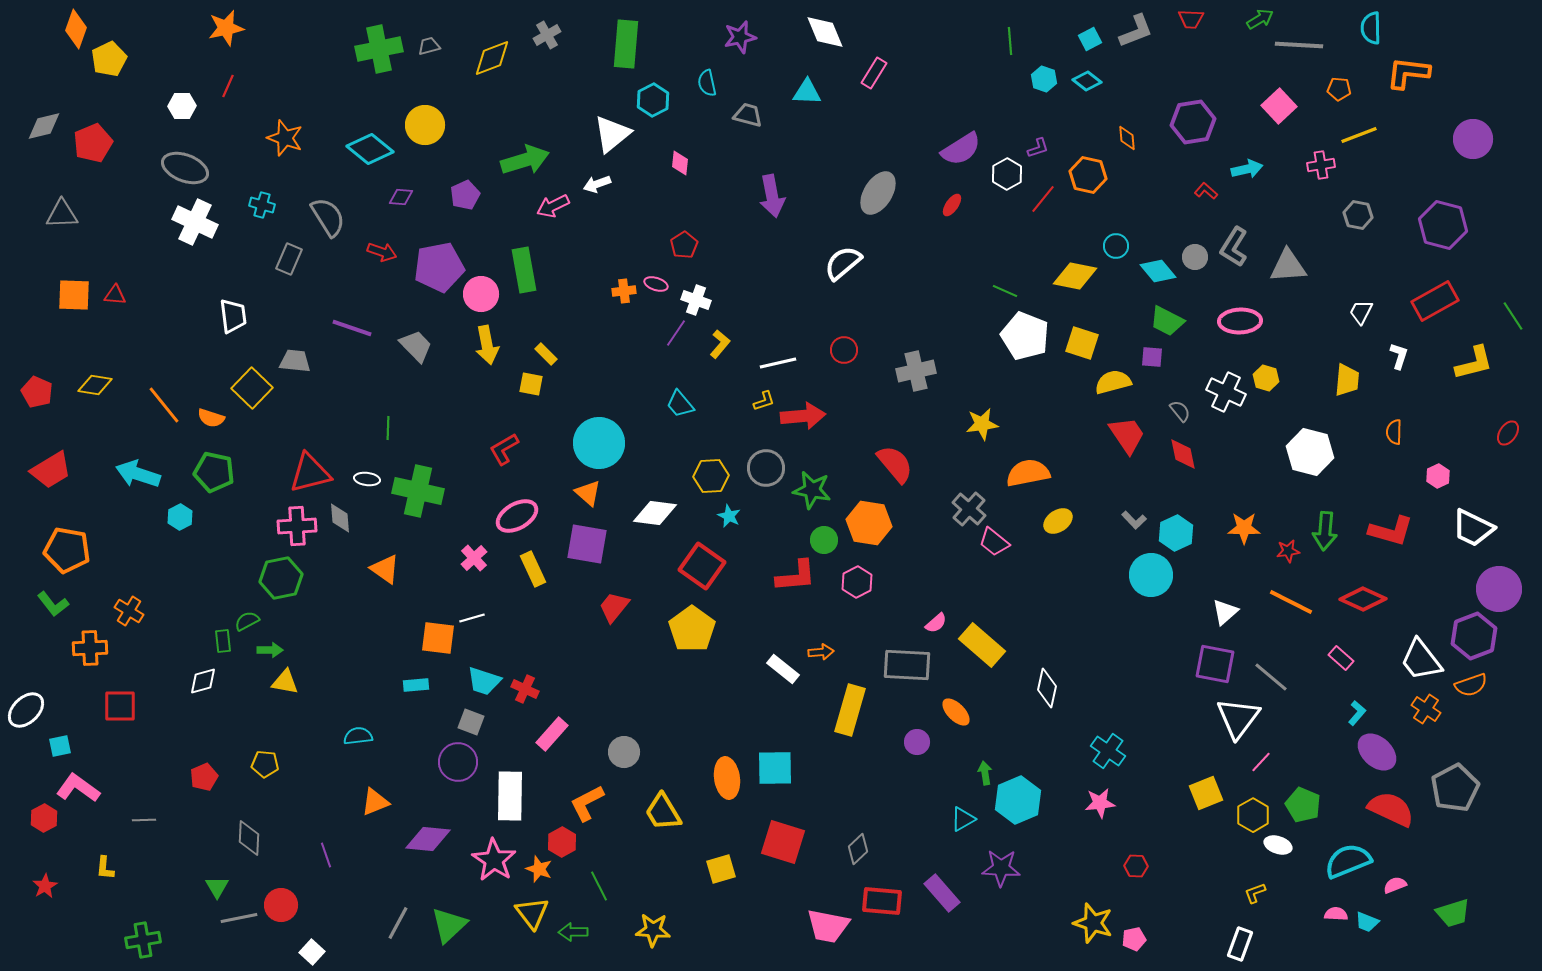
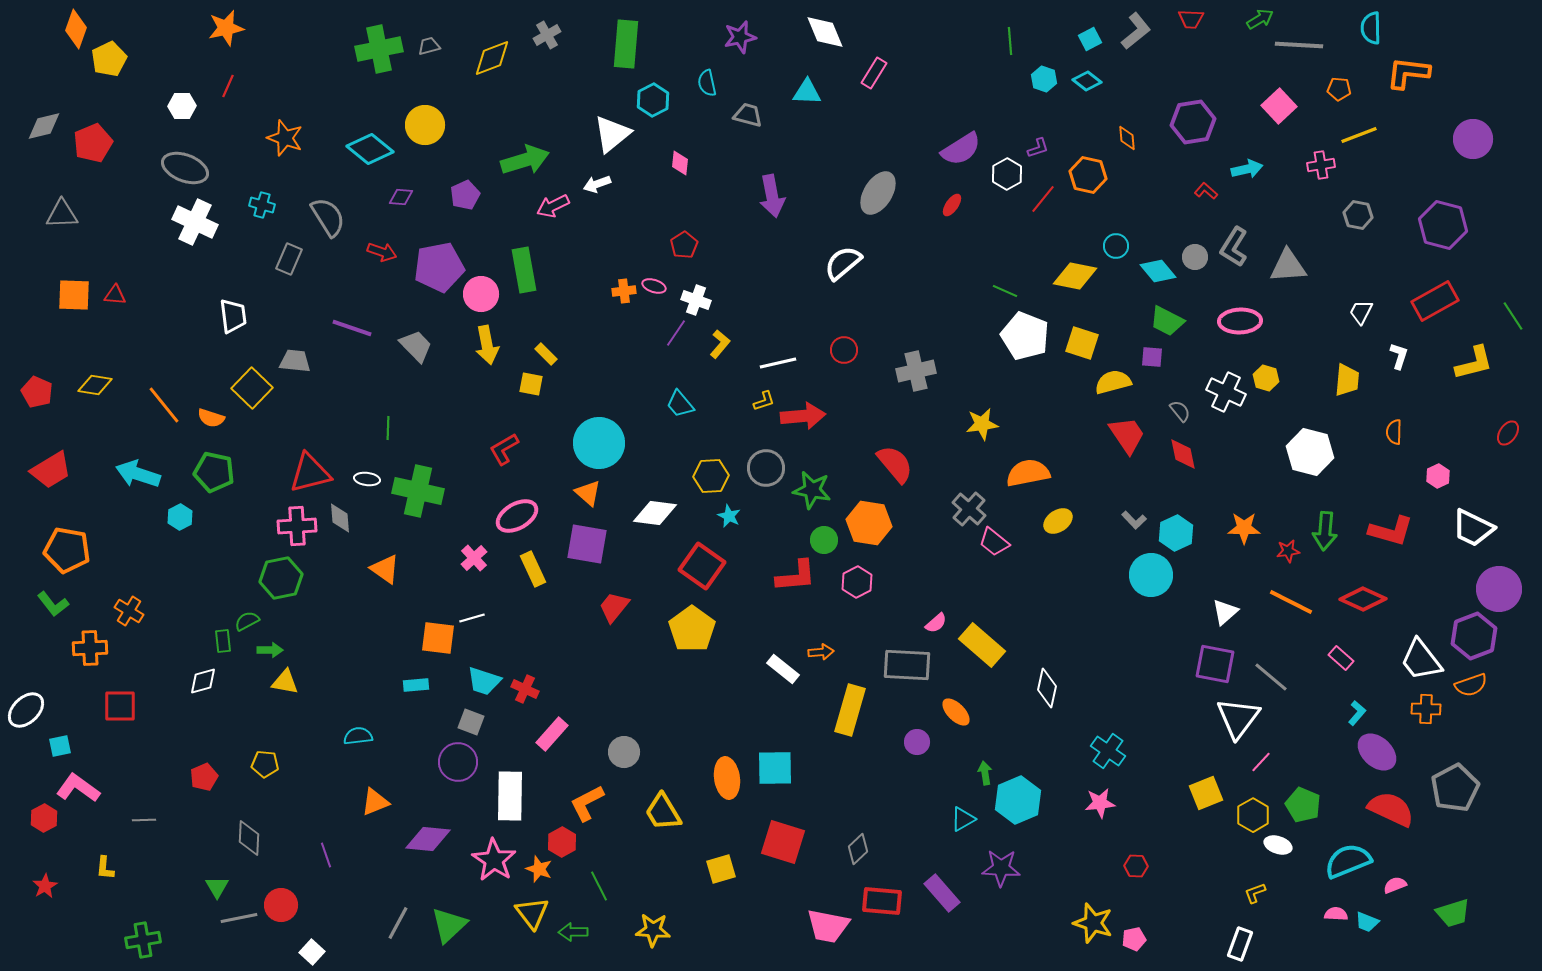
gray L-shape at (1136, 31): rotated 18 degrees counterclockwise
pink ellipse at (656, 284): moved 2 px left, 2 px down
orange cross at (1426, 709): rotated 32 degrees counterclockwise
